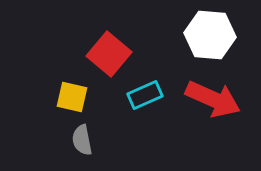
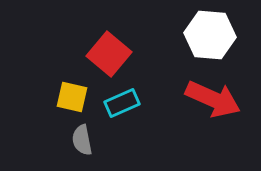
cyan rectangle: moved 23 px left, 8 px down
